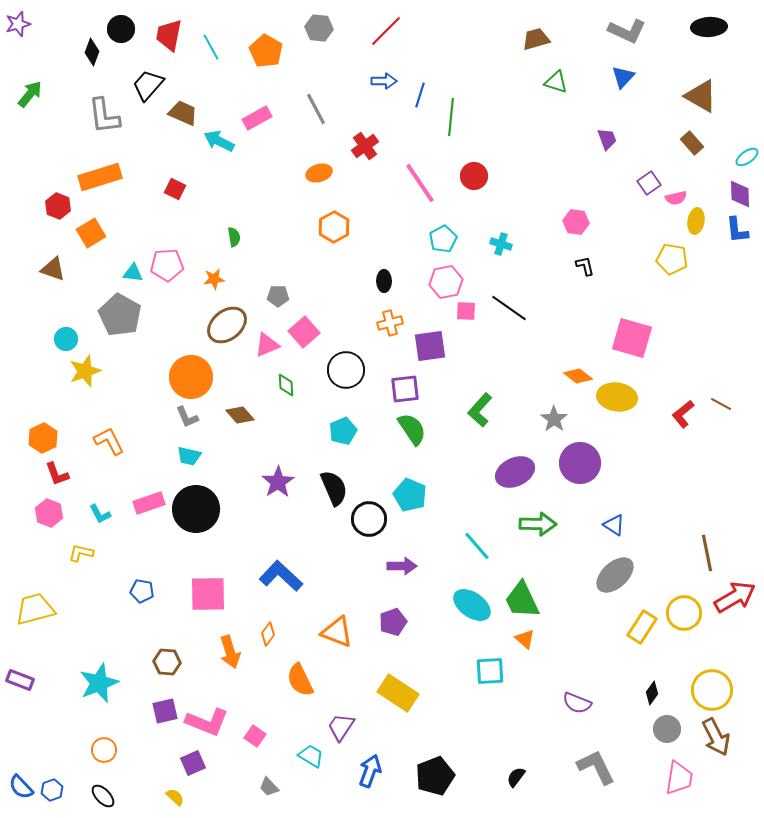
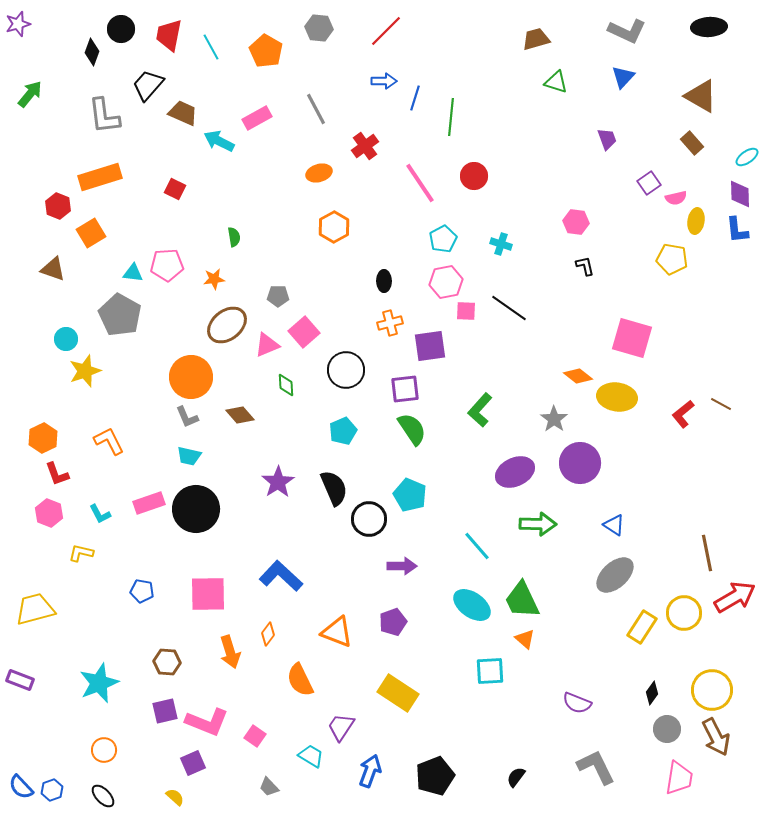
blue line at (420, 95): moved 5 px left, 3 px down
